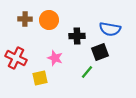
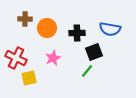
orange circle: moved 2 px left, 8 px down
black cross: moved 3 px up
black square: moved 6 px left
pink star: moved 2 px left; rotated 28 degrees clockwise
green line: moved 1 px up
yellow square: moved 11 px left
